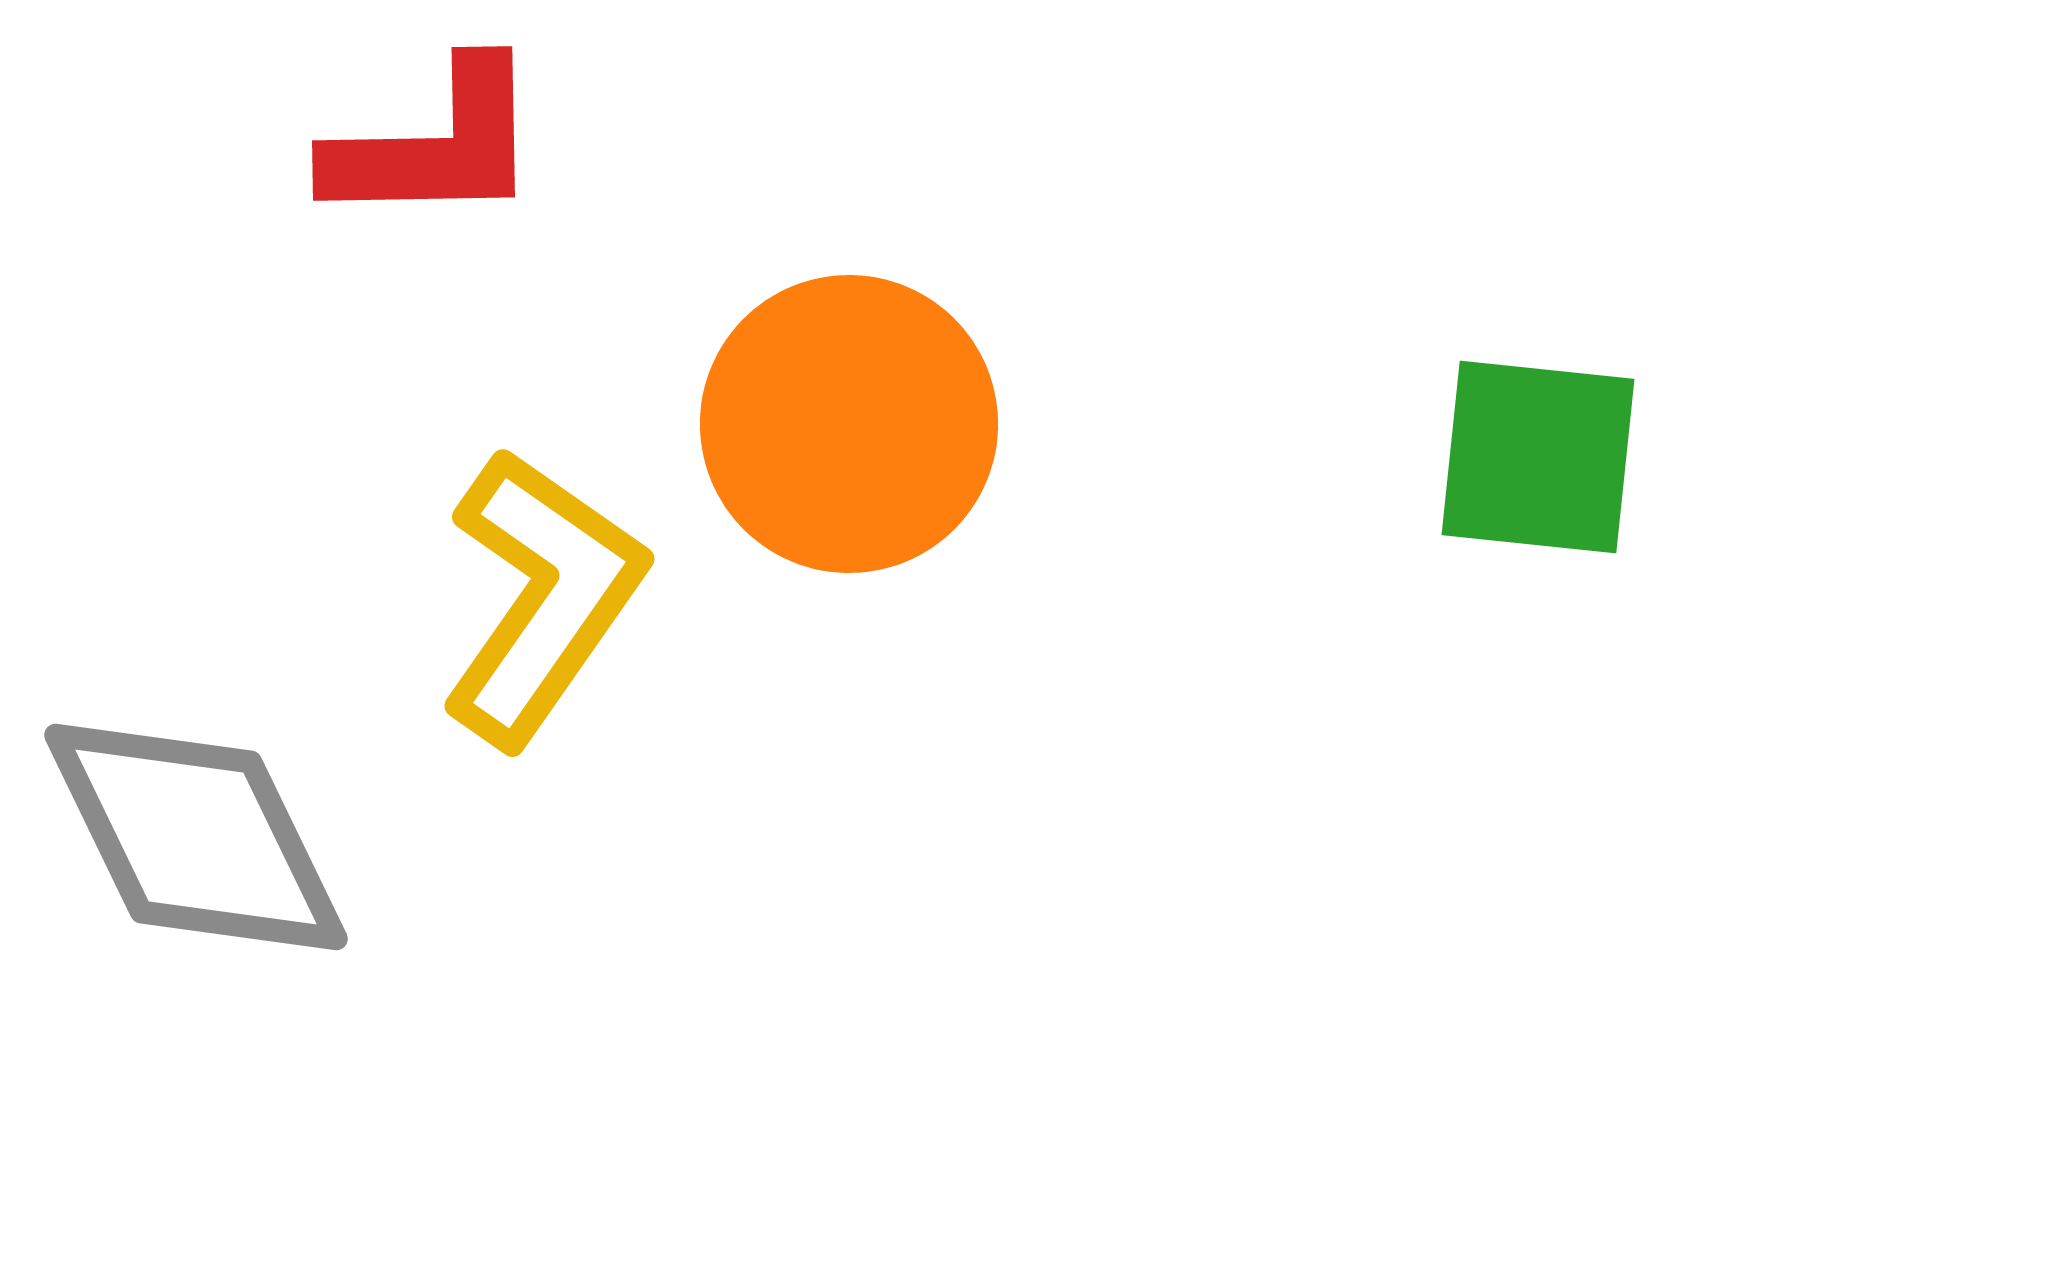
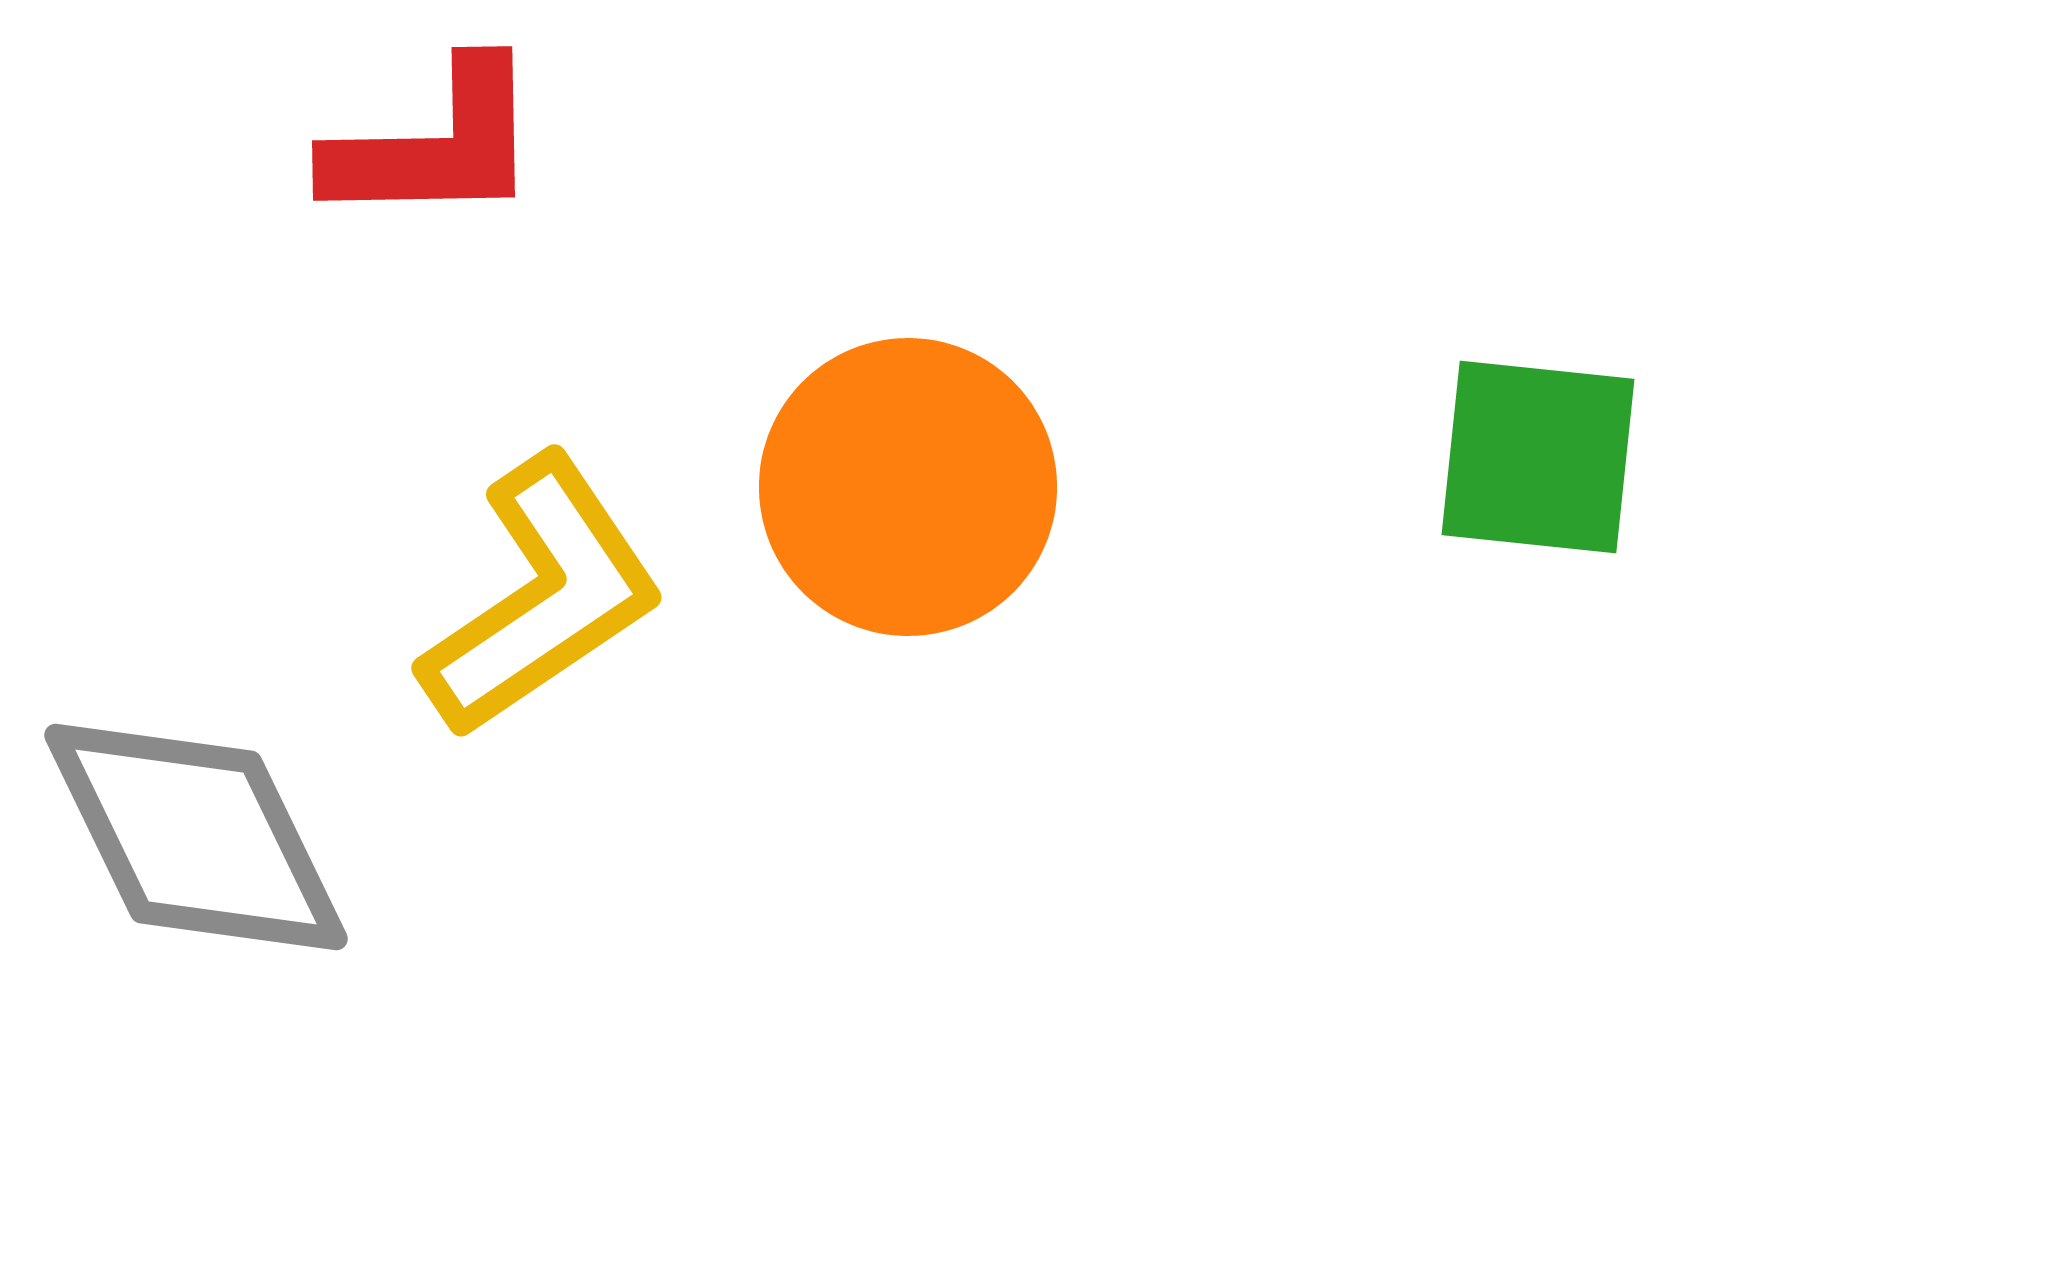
orange circle: moved 59 px right, 63 px down
yellow L-shape: rotated 21 degrees clockwise
